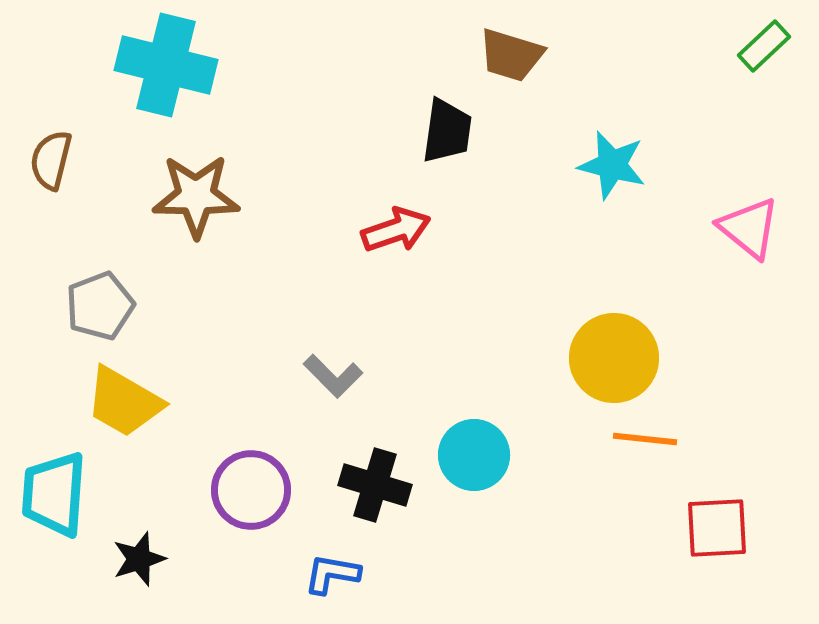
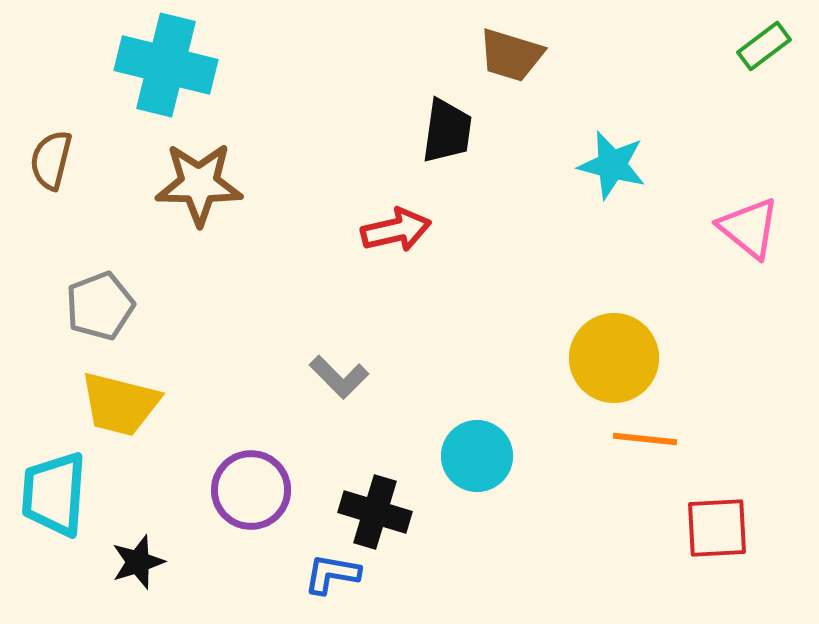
green rectangle: rotated 6 degrees clockwise
brown star: moved 3 px right, 12 px up
red arrow: rotated 6 degrees clockwise
gray L-shape: moved 6 px right, 1 px down
yellow trapezoid: moved 4 px left, 2 px down; rotated 16 degrees counterclockwise
cyan circle: moved 3 px right, 1 px down
black cross: moved 27 px down
black star: moved 1 px left, 3 px down
